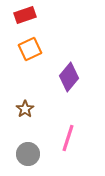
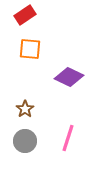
red rectangle: rotated 15 degrees counterclockwise
orange square: rotated 30 degrees clockwise
purple diamond: rotated 76 degrees clockwise
gray circle: moved 3 px left, 13 px up
